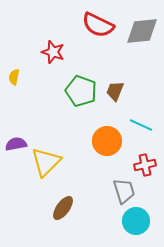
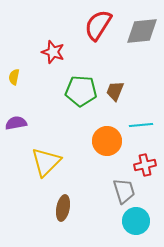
red semicircle: rotated 96 degrees clockwise
green pentagon: rotated 16 degrees counterclockwise
cyan line: rotated 30 degrees counterclockwise
purple semicircle: moved 21 px up
brown ellipse: rotated 25 degrees counterclockwise
